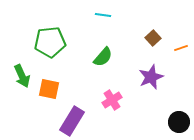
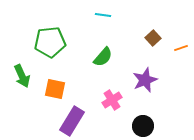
purple star: moved 6 px left, 3 px down
orange square: moved 6 px right
black circle: moved 36 px left, 4 px down
